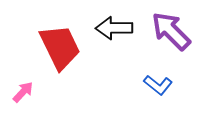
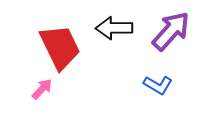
purple arrow: rotated 87 degrees clockwise
blue L-shape: rotated 8 degrees counterclockwise
pink arrow: moved 19 px right, 3 px up
